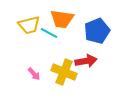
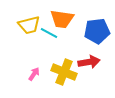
blue pentagon: rotated 15 degrees clockwise
red arrow: moved 3 px right, 1 px down
pink arrow: rotated 104 degrees counterclockwise
